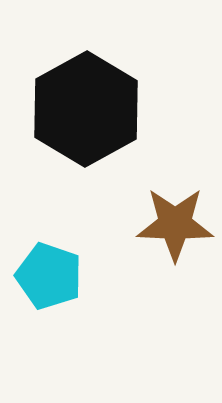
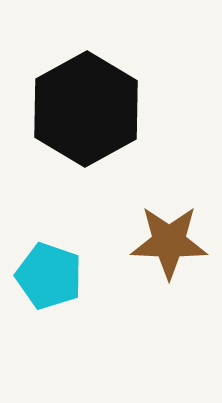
brown star: moved 6 px left, 18 px down
